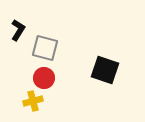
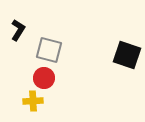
gray square: moved 4 px right, 2 px down
black square: moved 22 px right, 15 px up
yellow cross: rotated 12 degrees clockwise
